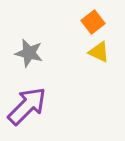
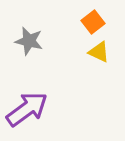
gray star: moved 12 px up
purple arrow: moved 3 px down; rotated 9 degrees clockwise
